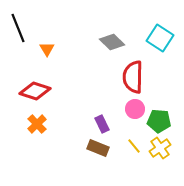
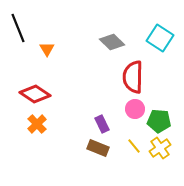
red diamond: moved 3 px down; rotated 16 degrees clockwise
